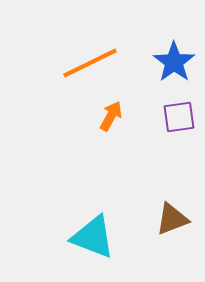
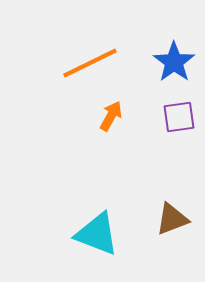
cyan triangle: moved 4 px right, 3 px up
